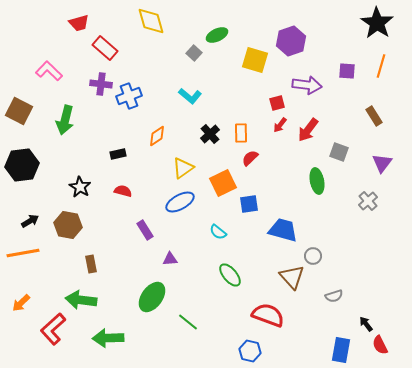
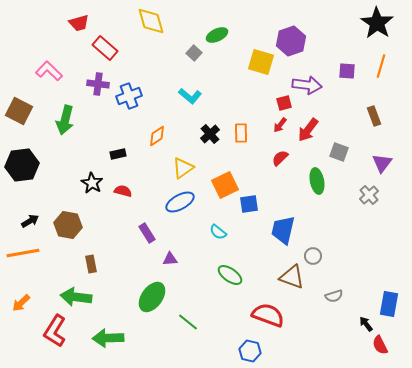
yellow square at (255, 60): moved 6 px right, 2 px down
purple cross at (101, 84): moved 3 px left
red square at (277, 103): moved 7 px right
brown rectangle at (374, 116): rotated 12 degrees clockwise
red semicircle at (250, 158): moved 30 px right
orange square at (223, 183): moved 2 px right, 2 px down
black star at (80, 187): moved 12 px right, 4 px up
gray cross at (368, 201): moved 1 px right, 6 px up
purple rectangle at (145, 230): moved 2 px right, 3 px down
blue trapezoid at (283, 230): rotated 92 degrees counterclockwise
green ellipse at (230, 275): rotated 15 degrees counterclockwise
brown triangle at (292, 277): rotated 28 degrees counterclockwise
green arrow at (81, 300): moved 5 px left, 3 px up
red L-shape at (53, 329): moved 2 px right, 2 px down; rotated 16 degrees counterclockwise
blue rectangle at (341, 350): moved 48 px right, 46 px up
